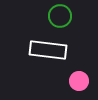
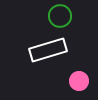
white rectangle: rotated 24 degrees counterclockwise
